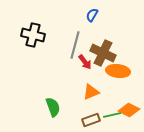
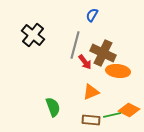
black cross: rotated 25 degrees clockwise
brown rectangle: rotated 24 degrees clockwise
